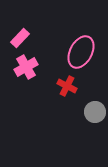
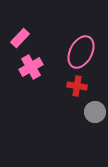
pink cross: moved 5 px right
red cross: moved 10 px right; rotated 18 degrees counterclockwise
